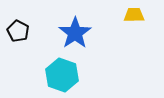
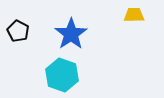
blue star: moved 4 px left, 1 px down
